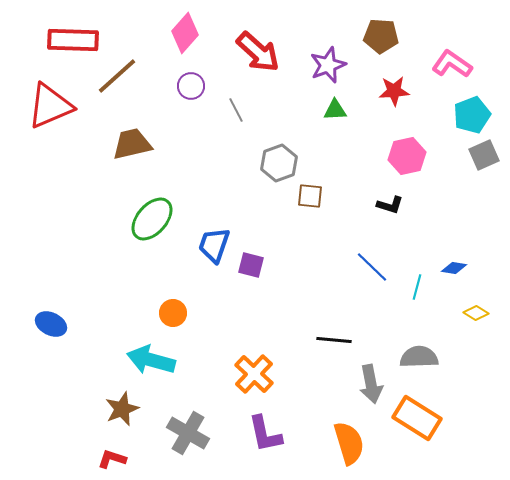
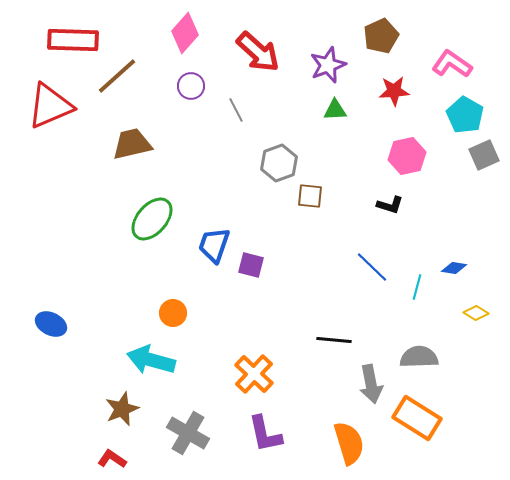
brown pentagon: rotated 28 degrees counterclockwise
cyan pentagon: moved 7 px left; rotated 21 degrees counterclockwise
red L-shape: rotated 16 degrees clockwise
